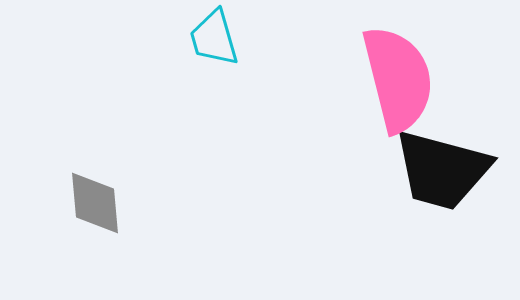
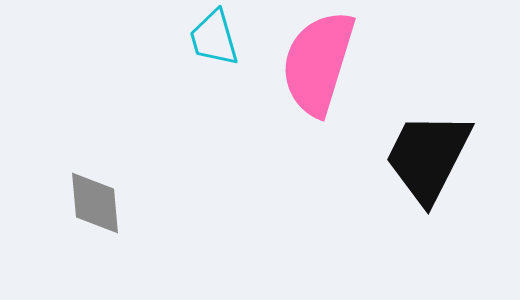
pink semicircle: moved 80 px left, 16 px up; rotated 149 degrees counterclockwise
black trapezoid: moved 14 px left, 13 px up; rotated 102 degrees clockwise
